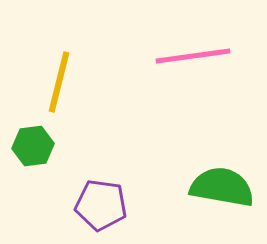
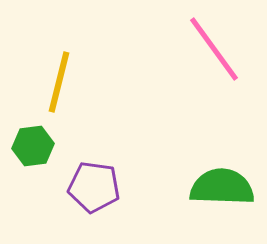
pink line: moved 21 px right, 7 px up; rotated 62 degrees clockwise
green semicircle: rotated 8 degrees counterclockwise
purple pentagon: moved 7 px left, 18 px up
